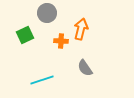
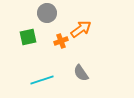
orange arrow: rotated 40 degrees clockwise
green square: moved 3 px right, 2 px down; rotated 12 degrees clockwise
orange cross: rotated 24 degrees counterclockwise
gray semicircle: moved 4 px left, 5 px down
